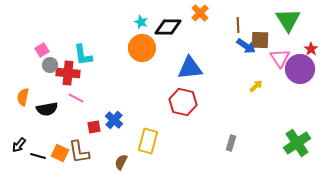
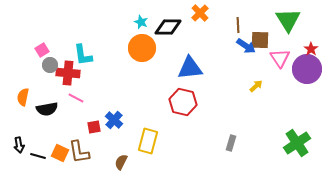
purple circle: moved 7 px right
black arrow: rotated 49 degrees counterclockwise
